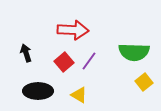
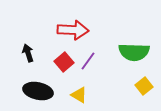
black arrow: moved 2 px right
purple line: moved 1 px left
yellow square: moved 4 px down
black ellipse: rotated 12 degrees clockwise
